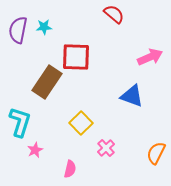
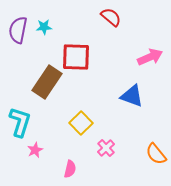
red semicircle: moved 3 px left, 3 px down
orange semicircle: moved 1 px down; rotated 65 degrees counterclockwise
